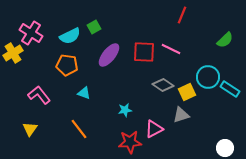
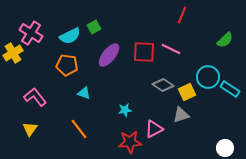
pink L-shape: moved 4 px left, 2 px down
